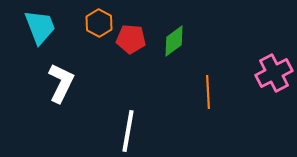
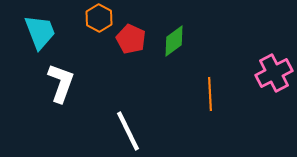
orange hexagon: moved 5 px up
cyan trapezoid: moved 5 px down
red pentagon: rotated 20 degrees clockwise
white L-shape: rotated 6 degrees counterclockwise
orange line: moved 2 px right, 2 px down
white line: rotated 36 degrees counterclockwise
